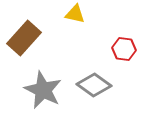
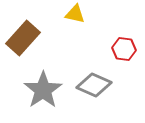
brown rectangle: moved 1 px left
gray diamond: rotated 12 degrees counterclockwise
gray star: rotated 12 degrees clockwise
